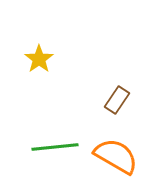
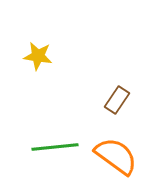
yellow star: moved 1 px left, 3 px up; rotated 28 degrees counterclockwise
orange semicircle: rotated 6 degrees clockwise
